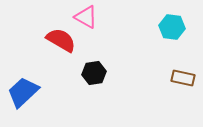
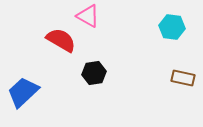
pink triangle: moved 2 px right, 1 px up
